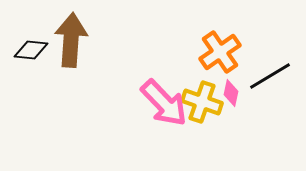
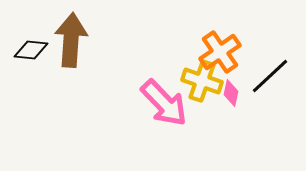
black line: rotated 12 degrees counterclockwise
yellow cross: moved 21 px up
